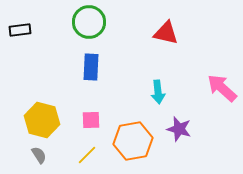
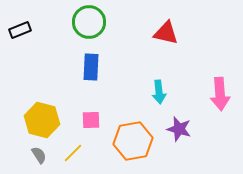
black rectangle: rotated 15 degrees counterclockwise
pink arrow: moved 2 px left, 6 px down; rotated 136 degrees counterclockwise
cyan arrow: moved 1 px right
yellow line: moved 14 px left, 2 px up
